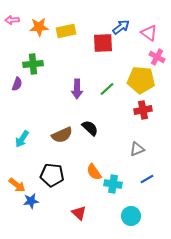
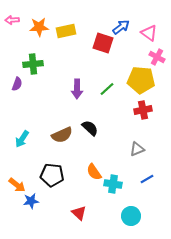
red square: rotated 20 degrees clockwise
